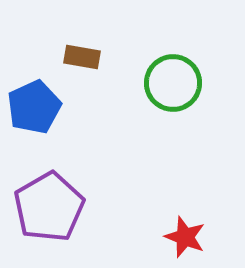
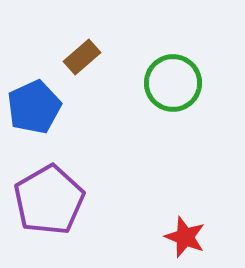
brown rectangle: rotated 51 degrees counterclockwise
purple pentagon: moved 7 px up
